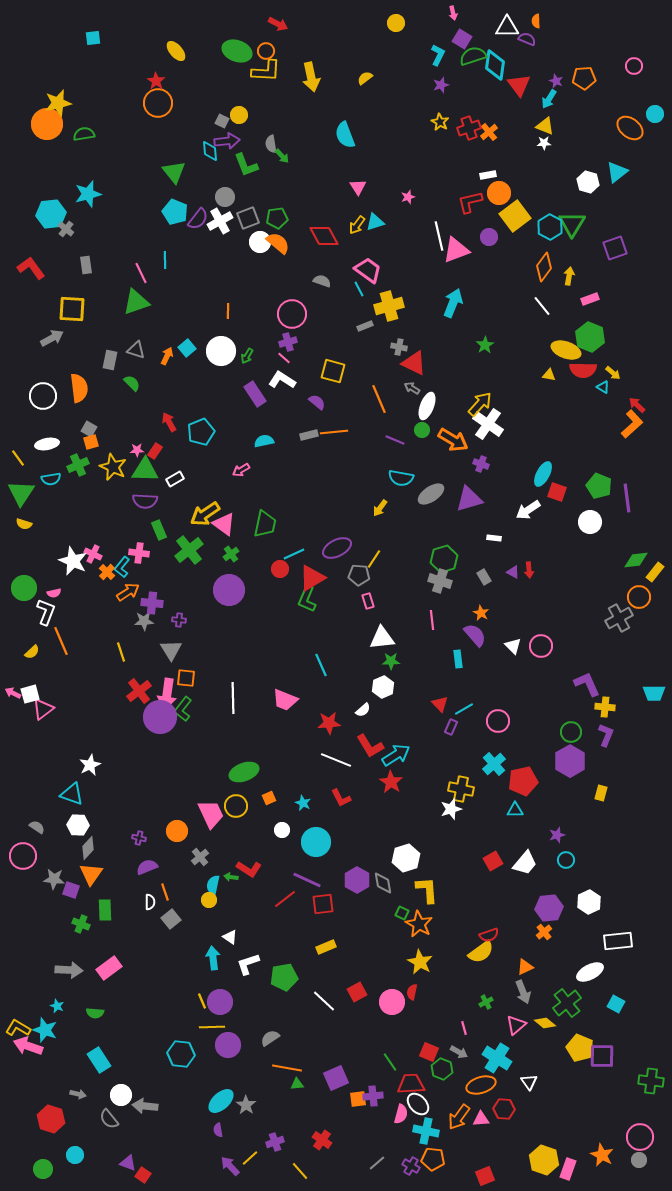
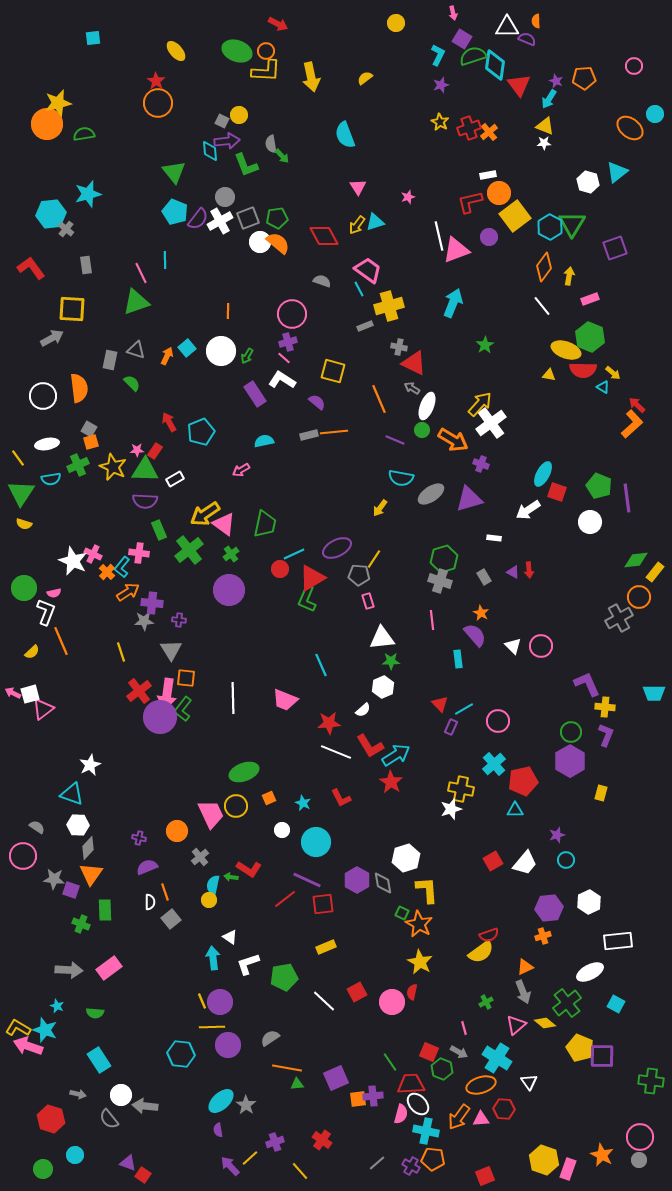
white cross at (488, 424): moved 3 px right, 1 px up; rotated 20 degrees clockwise
white line at (336, 760): moved 8 px up
orange cross at (544, 932): moved 1 px left, 4 px down; rotated 21 degrees clockwise
